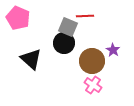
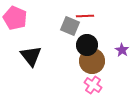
pink pentagon: moved 3 px left
gray square: moved 2 px right, 1 px up
black circle: moved 23 px right, 2 px down
purple star: moved 9 px right
black triangle: moved 3 px up; rotated 10 degrees clockwise
